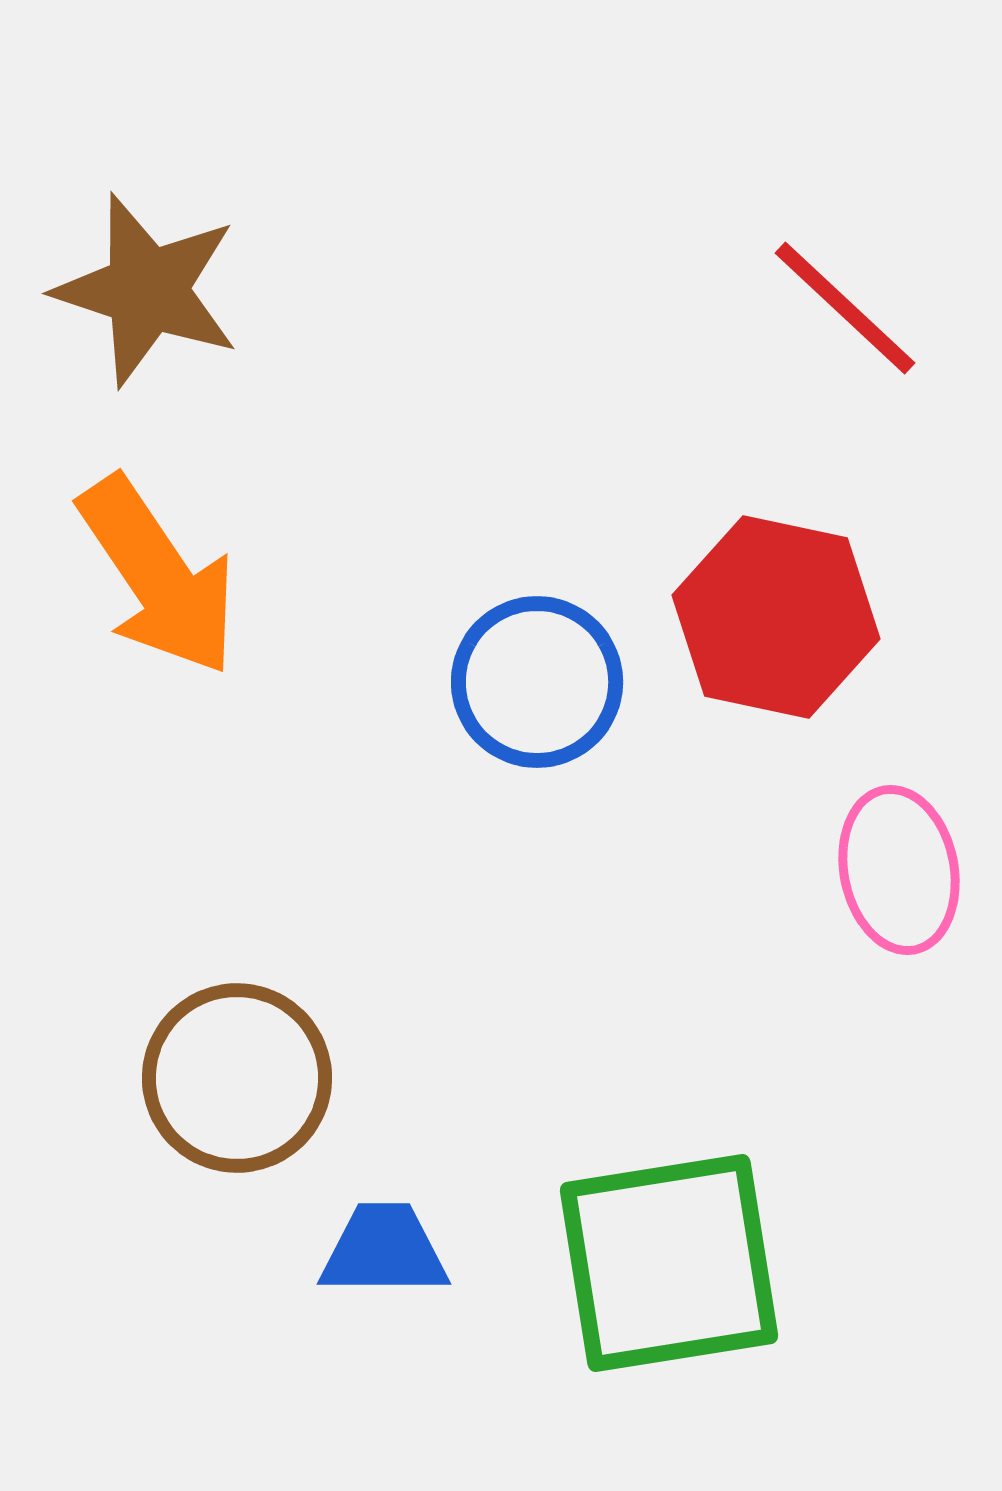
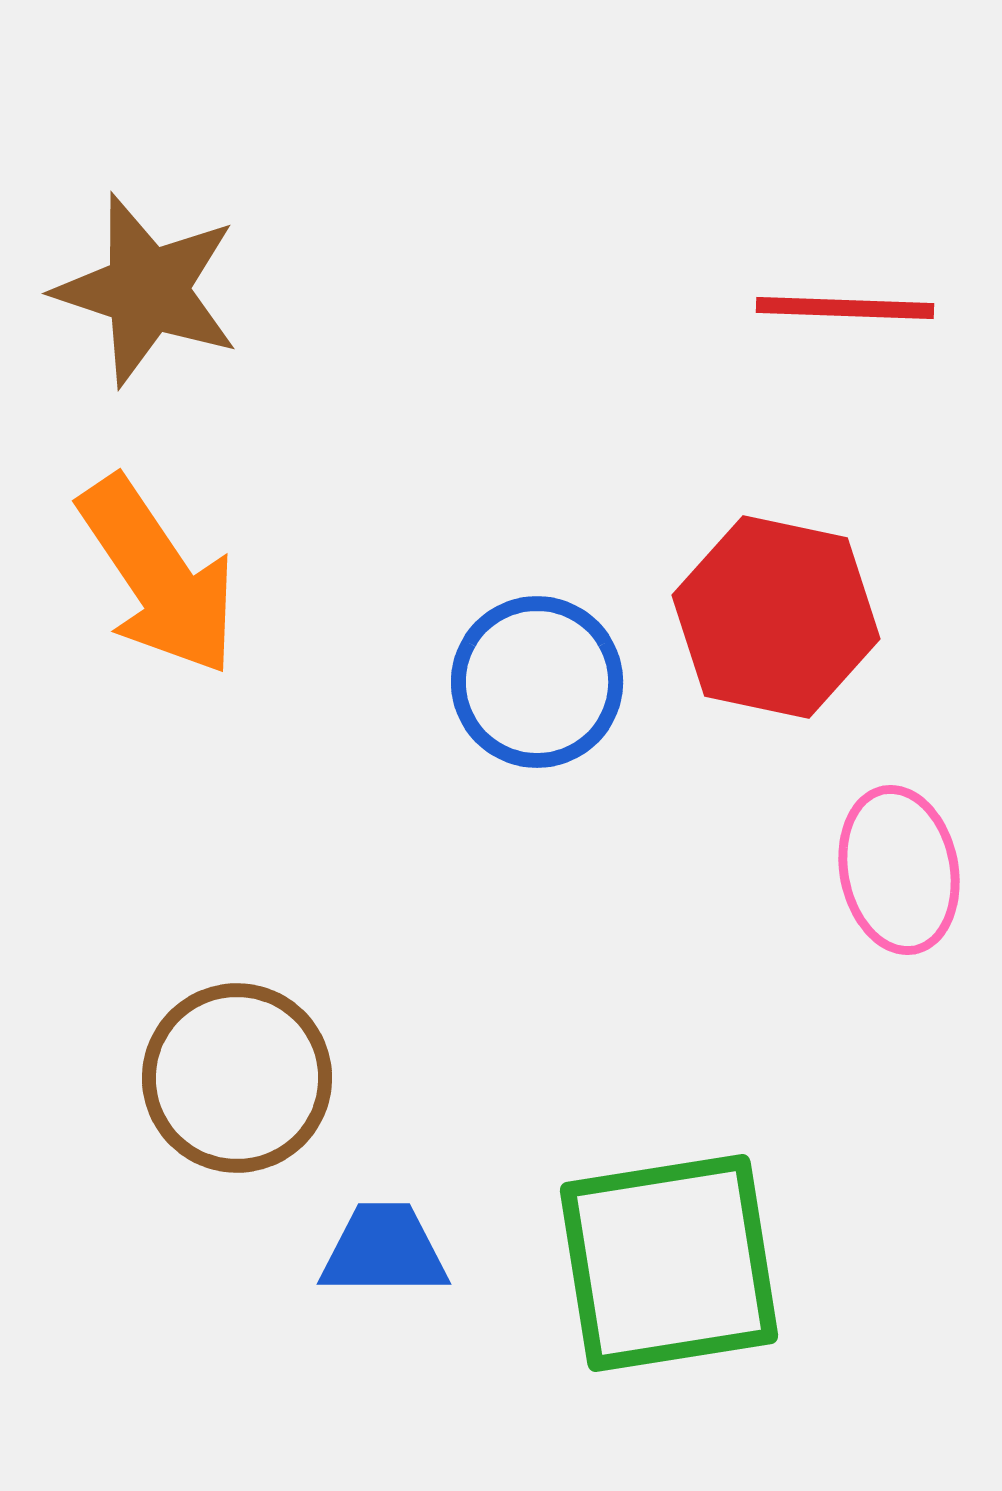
red line: rotated 41 degrees counterclockwise
